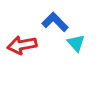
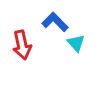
red arrow: rotated 92 degrees counterclockwise
